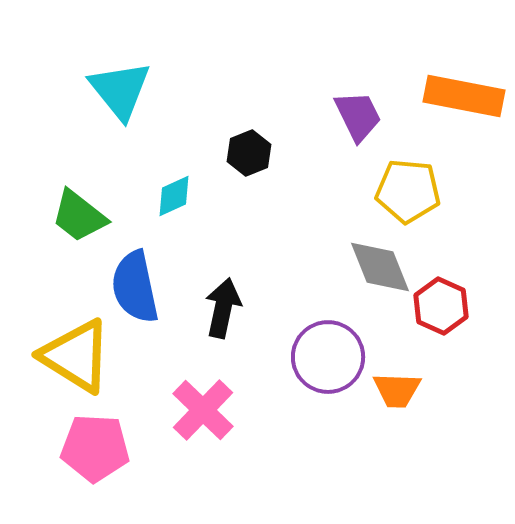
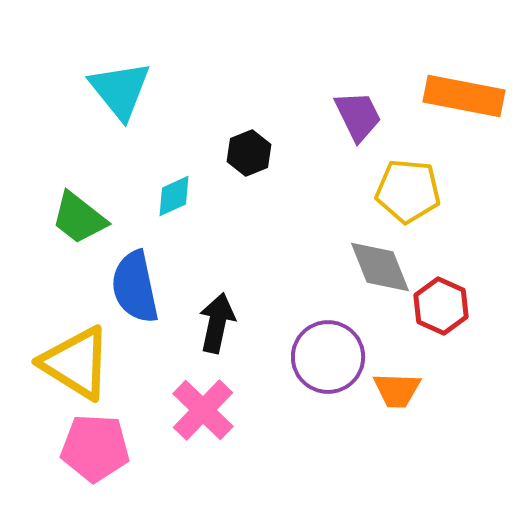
green trapezoid: moved 2 px down
black arrow: moved 6 px left, 15 px down
yellow triangle: moved 7 px down
